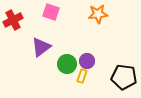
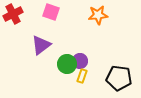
orange star: moved 1 px down
red cross: moved 6 px up
purple triangle: moved 2 px up
purple circle: moved 7 px left
black pentagon: moved 5 px left, 1 px down
